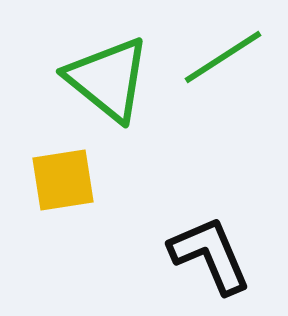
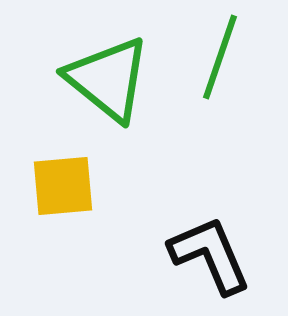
green line: moved 3 px left; rotated 38 degrees counterclockwise
yellow square: moved 6 px down; rotated 4 degrees clockwise
